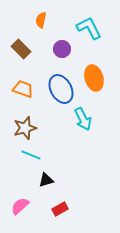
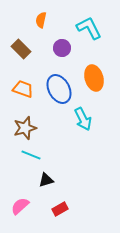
purple circle: moved 1 px up
blue ellipse: moved 2 px left
